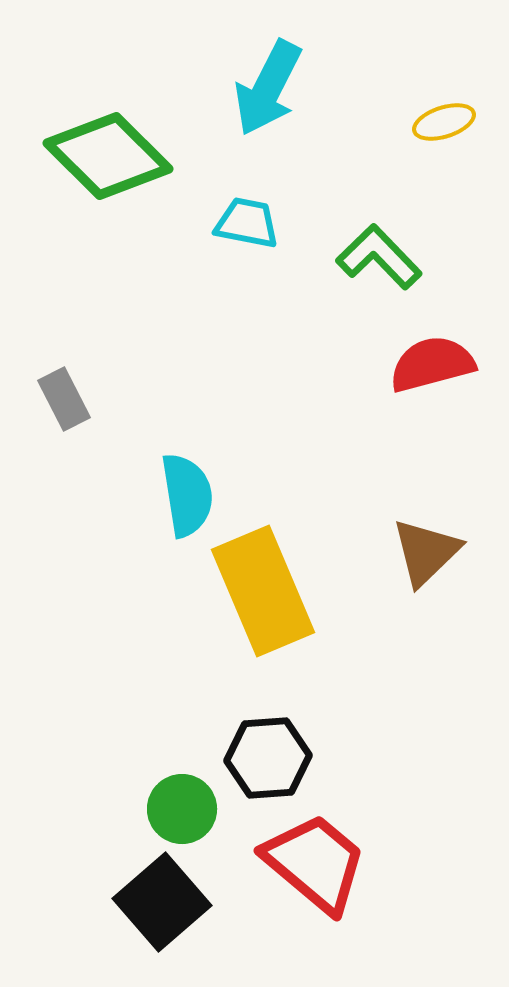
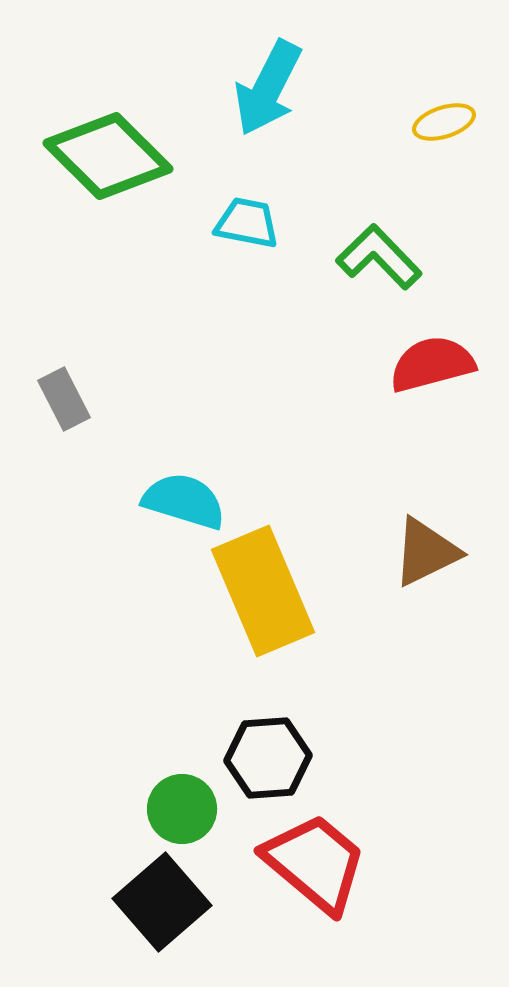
cyan semicircle: moved 3 px left, 6 px down; rotated 64 degrees counterclockwise
brown triangle: rotated 18 degrees clockwise
